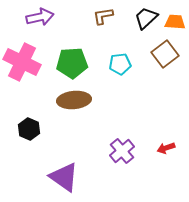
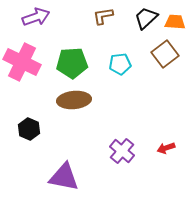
purple arrow: moved 4 px left; rotated 8 degrees counterclockwise
purple cross: rotated 10 degrees counterclockwise
purple triangle: rotated 24 degrees counterclockwise
